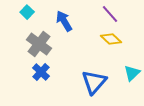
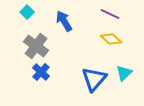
purple line: rotated 24 degrees counterclockwise
gray cross: moved 3 px left, 2 px down
cyan triangle: moved 8 px left
blue triangle: moved 3 px up
